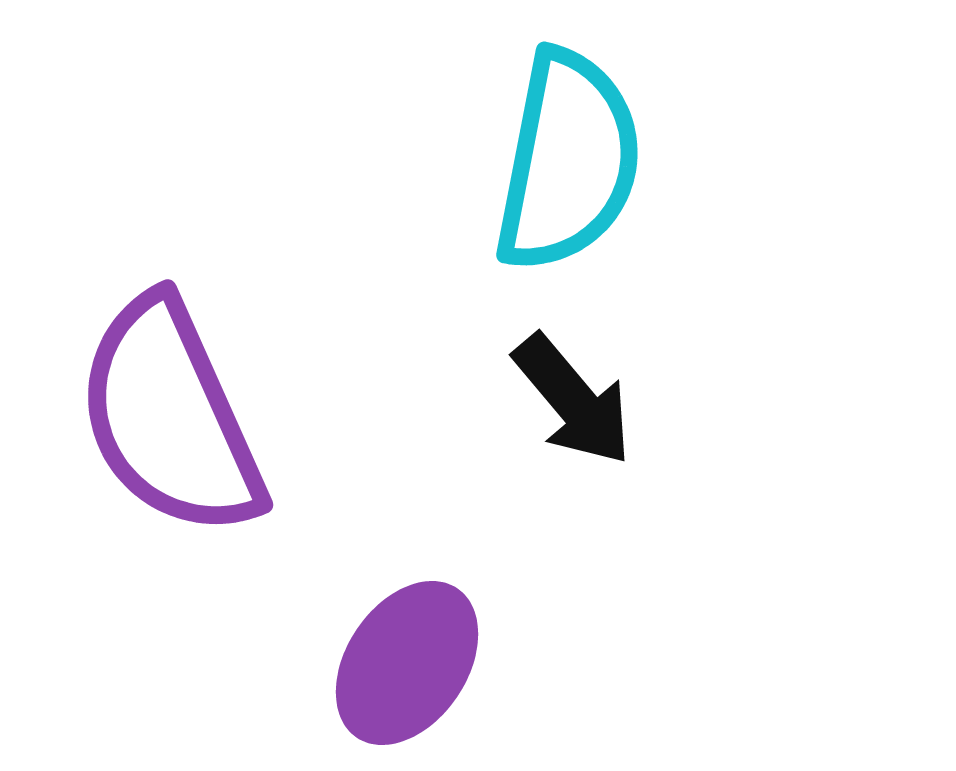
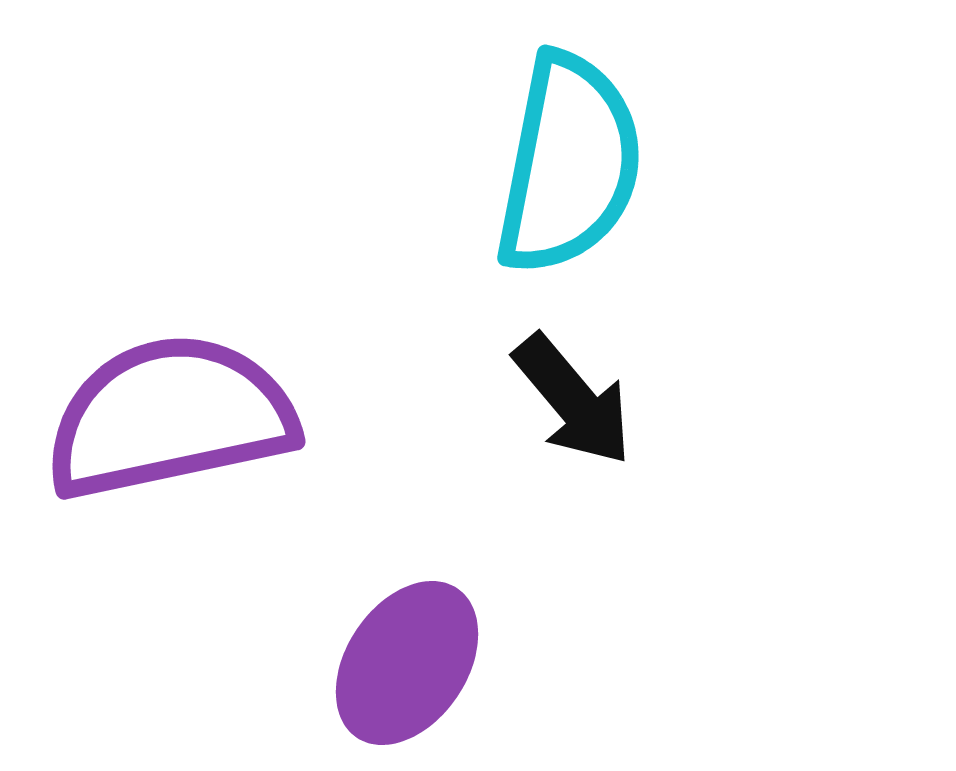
cyan semicircle: moved 1 px right, 3 px down
purple semicircle: rotated 102 degrees clockwise
